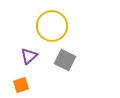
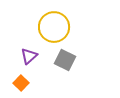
yellow circle: moved 2 px right, 1 px down
orange square: moved 2 px up; rotated 28 degrees counterclockwise
